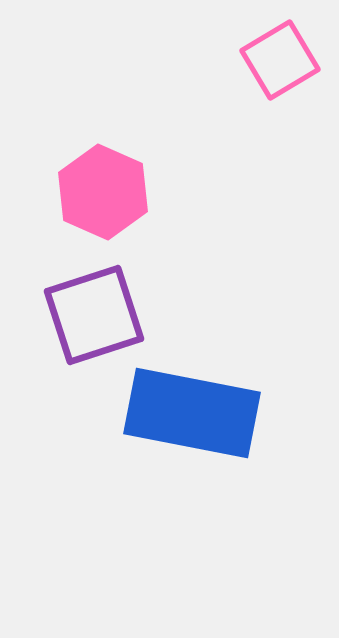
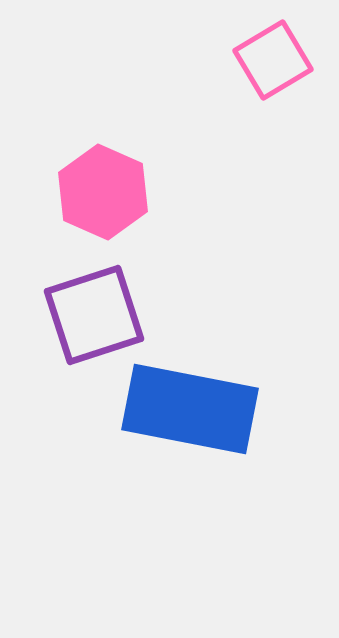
pink square: moved 7 px left
blue rectangle: moved 2 px left, 4 px up
